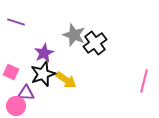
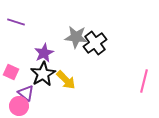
gray star: moved 2 px right, 2 px down; rotated 15 degrees counterclockwise
black star: rotated 10 degrees counterclockwise
yellow arrow: rotated 10 degrees clockwise
purple triangle: rotated 36 degrees clockwise
pink circle: moved 3 px right
